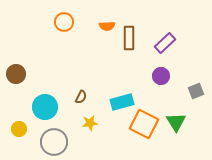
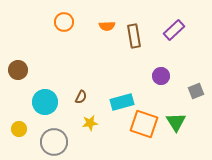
brown rectangle: moved 5 px right, 2 px up; rotated 10 degrees counterclockwise
purple rectangle: moved 9 px right, 13 px up
brown circle: moved 2 px right, 4 px up
cyan circle: moved 5 px up
orange square: rotated 8 degrees counterclockwise
